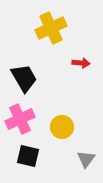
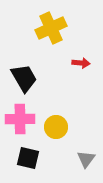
pink cross: rotated 24 degrees clockwise
yellow circle: moved 6 px left
black square: moved 2 px down
